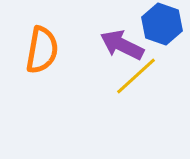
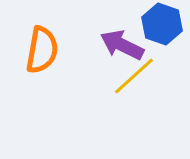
yellow line: moved 2 px left
